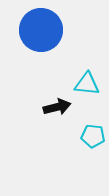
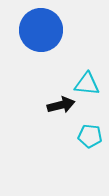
black arrow: moved 4 px right, 2 px up
cyan pentagon: moved 3 px left
